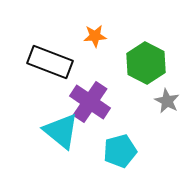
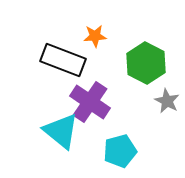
black rectangle: moved 13 px right, 2 px up
